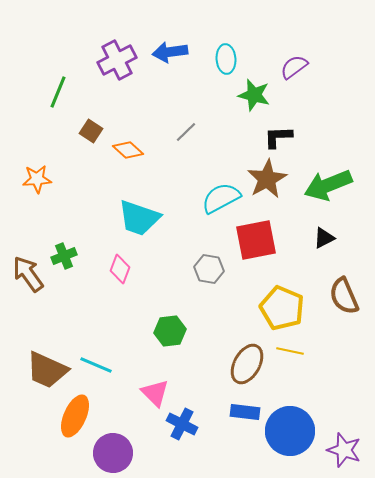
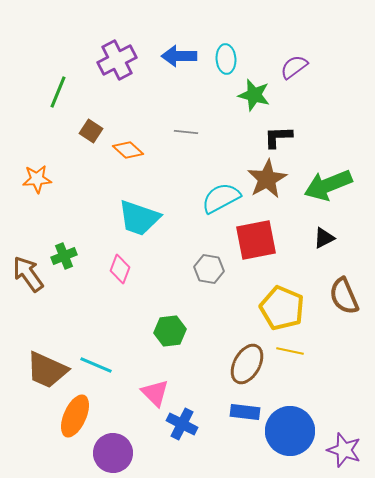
blue arrow: moved 9 px right, 4 px down; rotated 8 degrees clockwise
gray line: rotated 50 degrees clockwise
